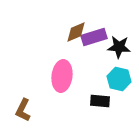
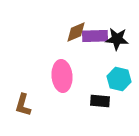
purple rectangle: moved 1 px right, 1 px up; rotated 15 degrees clockwise
black star: moved 2 px left, 8 px up
pink ellipse: rotated 12 degrees counterclockwise
brown L-shape: moved 5 px up; rotated 10 degrees counterclockwise
